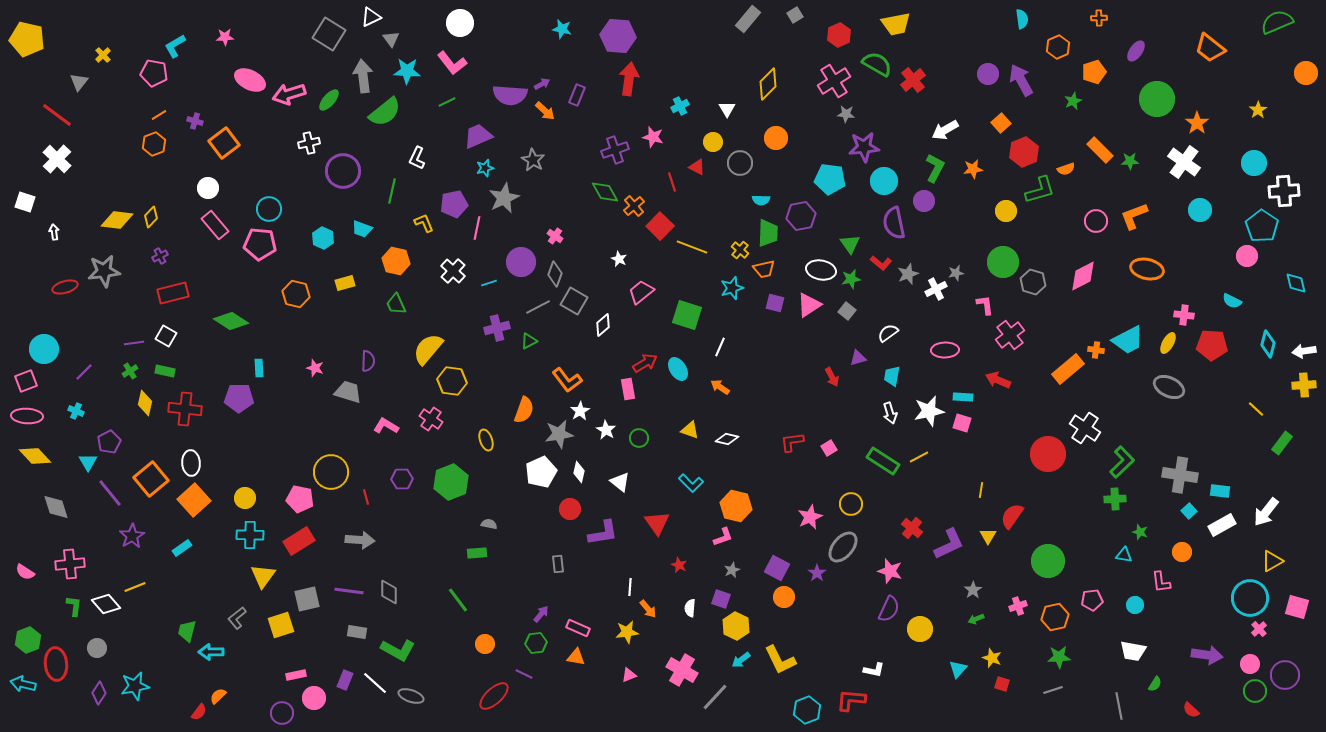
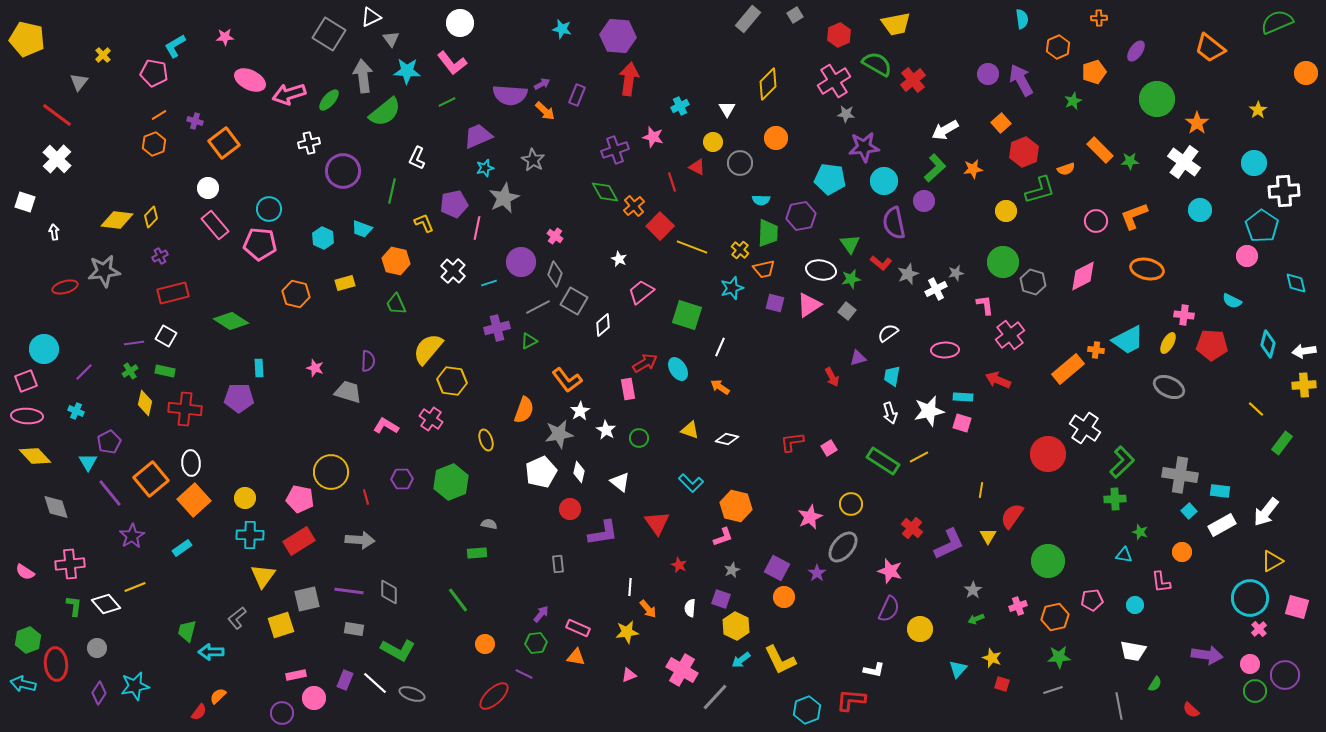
green L-shape at (935, 168): rotated 20 degrees clockwise
gray rectangle at (357, 632): moved 3 px left, 3 px up
gray ellipse at (411, 696): moved 1 px right, 2 px up
